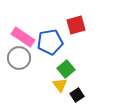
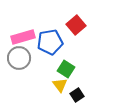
red square: rotated 24 degrees counterclockwise
pink rectangle: rotated 50 degrees counterclockwise
green square: rotated 18 degrees counterclockwise
